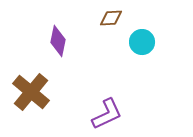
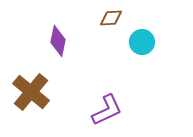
purple L-shape: moved 4 px up
